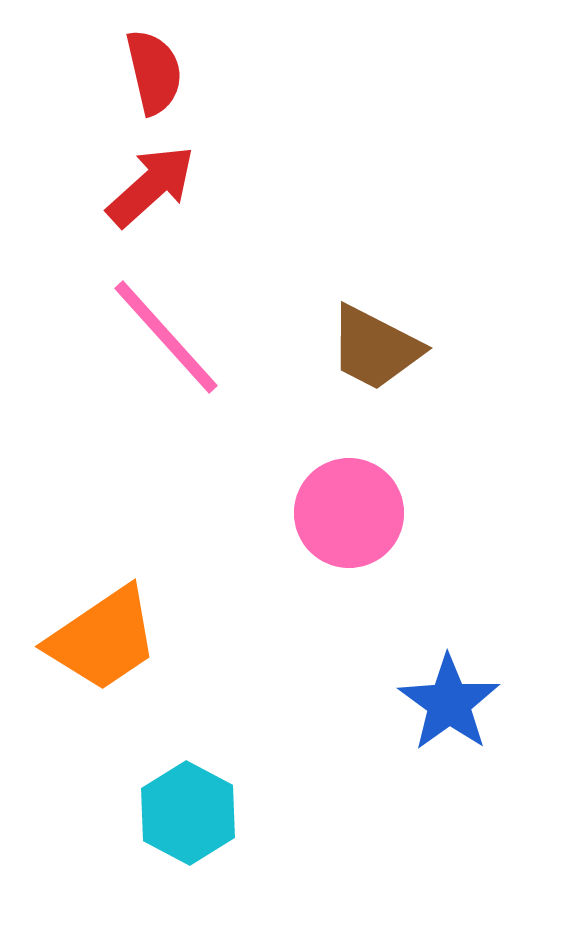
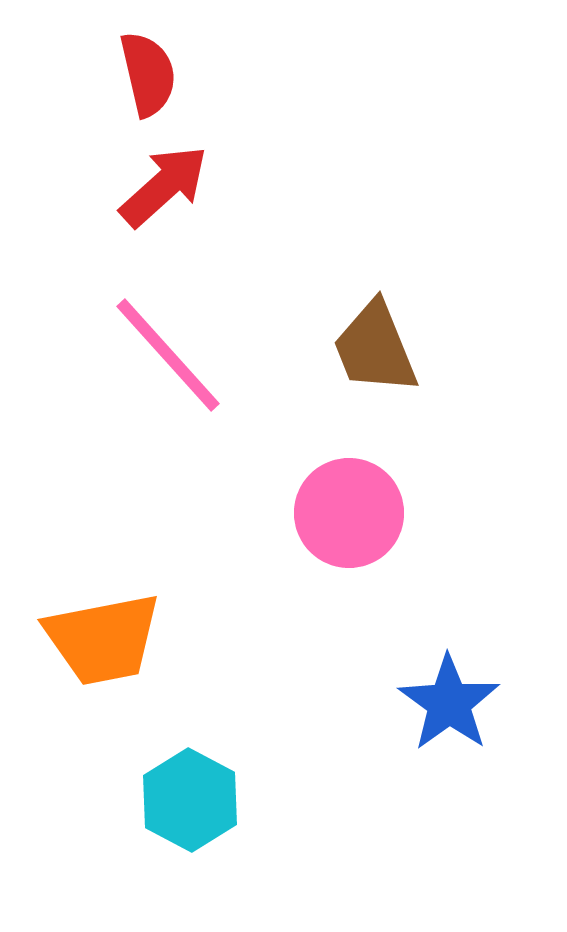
red semicircle: moved 6 px left, 2 px down
red arrow: moved 13 px right
pink line: moved 2 px right, 18 px down
brown trapezoid: rotated 41 degrees clockwise
orange trapezoid: rotated 23 degrees clockwise
cyan hexagon: moved 2 px right, 13 px up
